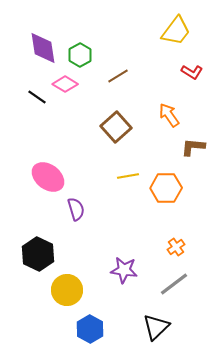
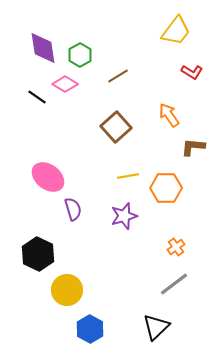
purple semicircle: moved 3 px left
purple star: moved 54 px up; rotated 24 degrees counterclockwise
